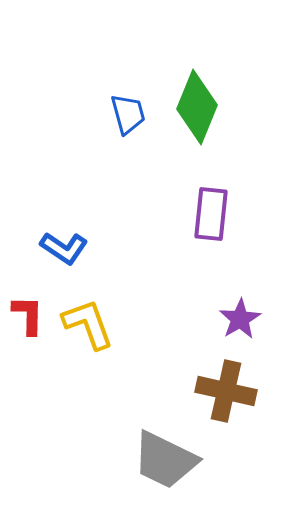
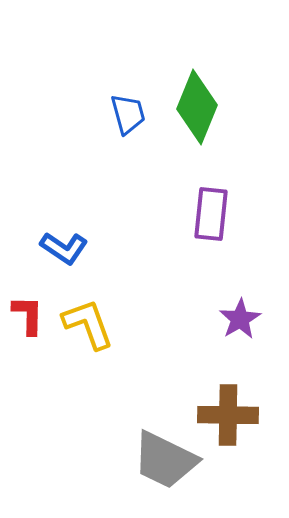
brown cross: moved 2 px right, 24 px down; rotated 12 degrees counterclockwise
